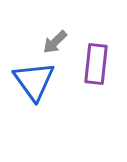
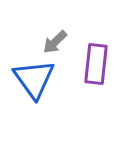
blue triangle: moved 2 px up
